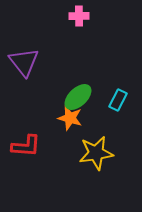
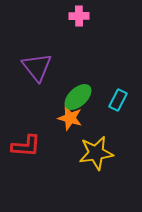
purple triangle: moved 13 px right, 5 px down
